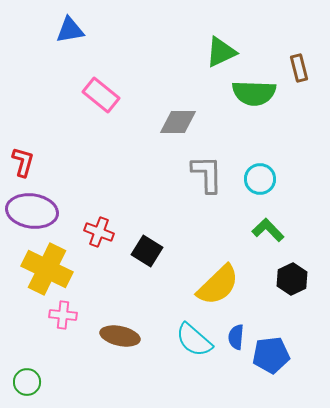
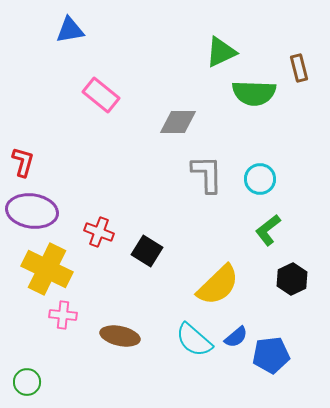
green L-shape: rotated 84 degrees counterclockwise
blue semicircle: rotated 135 degrees counterclockwise
